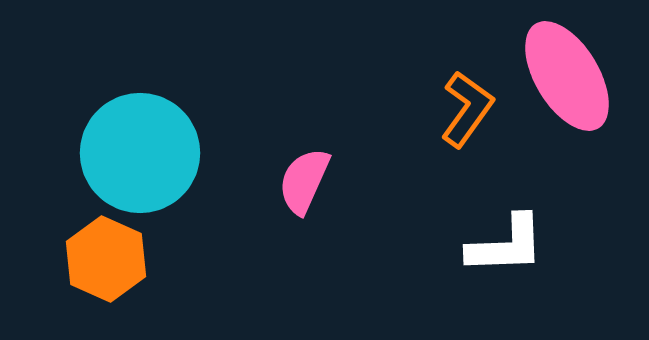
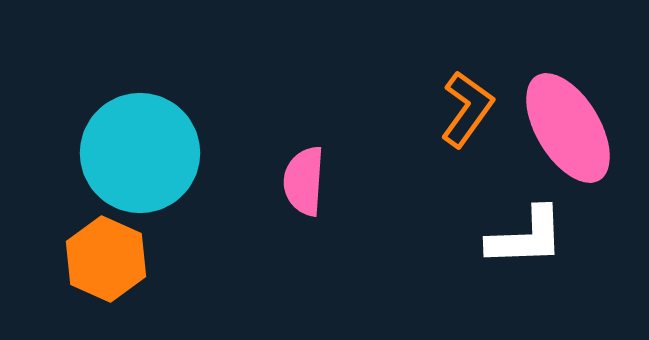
pink ellipse: moved 1 px right, 52 px down
pink semicircle: rotated 20 degrees counterclockwise
white L-shape: moved 20 px right, 8 px up
